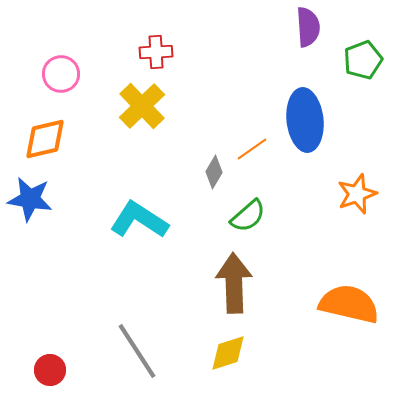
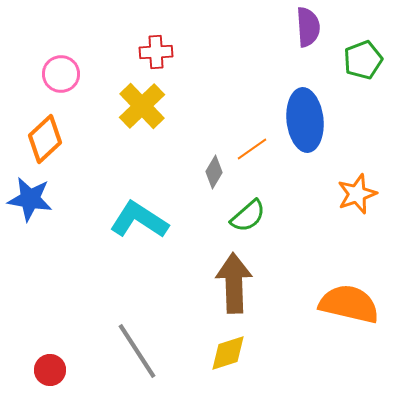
orange diamond: rotated 30 degrees counterclockwise
